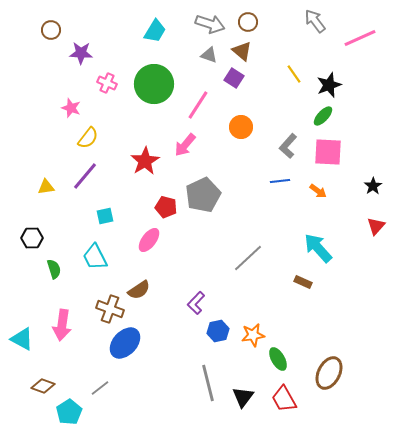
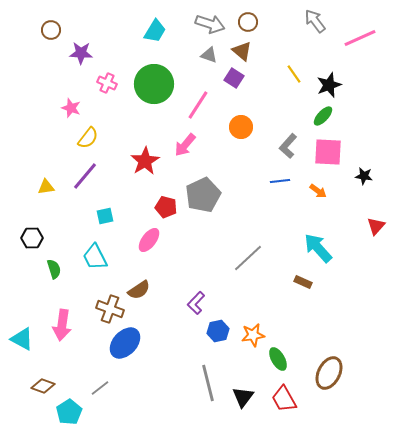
black star at (373, 186): moved 9 px left, 10 px up; rotated 30 degrees counterclockwise
